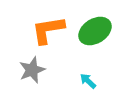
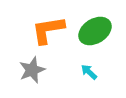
cyan arrow: moved 1 px right, 9 px up
